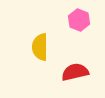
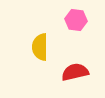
pink hexagon: moved 3 px left; rotated 15 degrees counterclockwise
